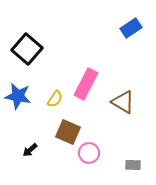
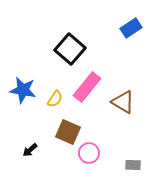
black square: moved 43 px right
pink rectangle: moved 1 px right, 3 px down; rotated 12 degrees clockwise
blue star: moved 5 px right, 6 px up
